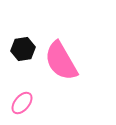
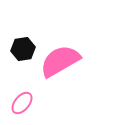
pink semicircle: moved 1 px left; rotated 90 degrees clockwise
